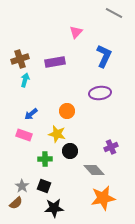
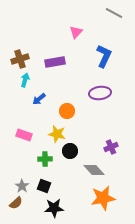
blue arrow: moved 8 px right, 15 px up
